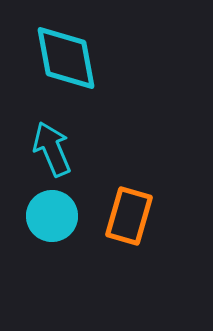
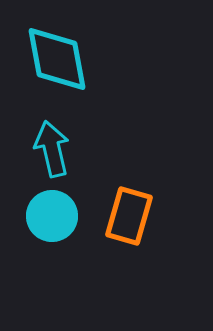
cyan diamond: moved 9 px left, 1 px down
cyan arrow: rotated 10 degrees clockwise
